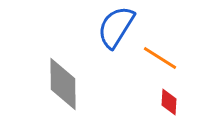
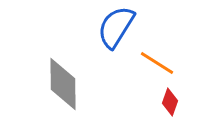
orange line: moved 3 px left, 5 px down
red diamond: moved 1 px right; rotated 16 degrees clockwise
